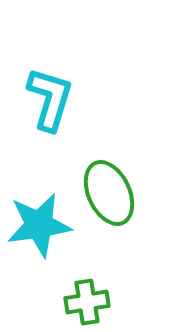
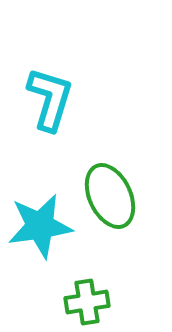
green ellipse: moved 1 px right, 3 px down
cyan star: moved 1 px right, 1 px down
